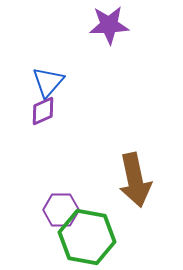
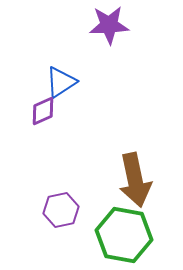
blue triangle: moved 13 px right; rotated 16 degrees clockwise
purple hexagon: rotated 12 degrees counterclockwise
green hexagon: moved 37 px right, 2 px up
